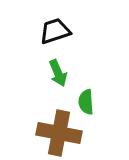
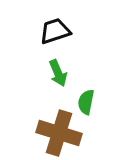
green semicircle: rotated 15 degrees clockwise
brown cross: rotated 6 degrees clockwise
